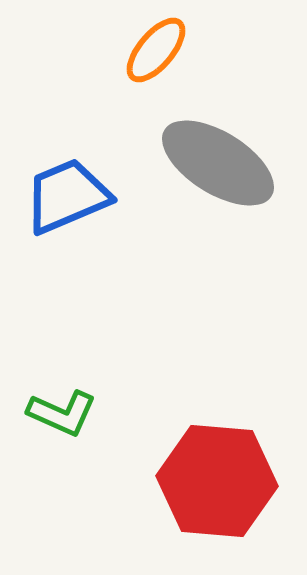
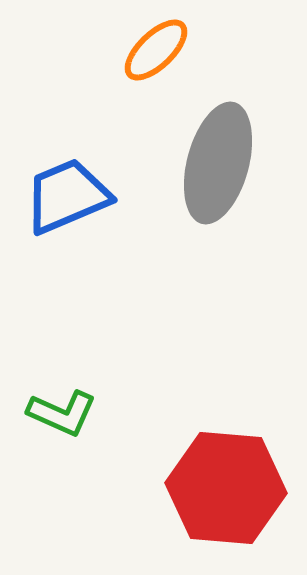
orange ellipse: rotated 6 degrees clockwise
gray ellipse: rotated 73 degrees clockwise
red hexagon: moved 9 px right, 7 px down
